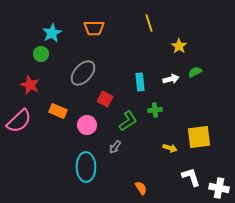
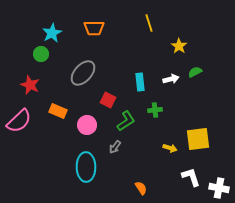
red square: moved 3 px right, 1 px down
green L-shape: moved 2 px left
yellow square: moved 1 px left, 2 px down
